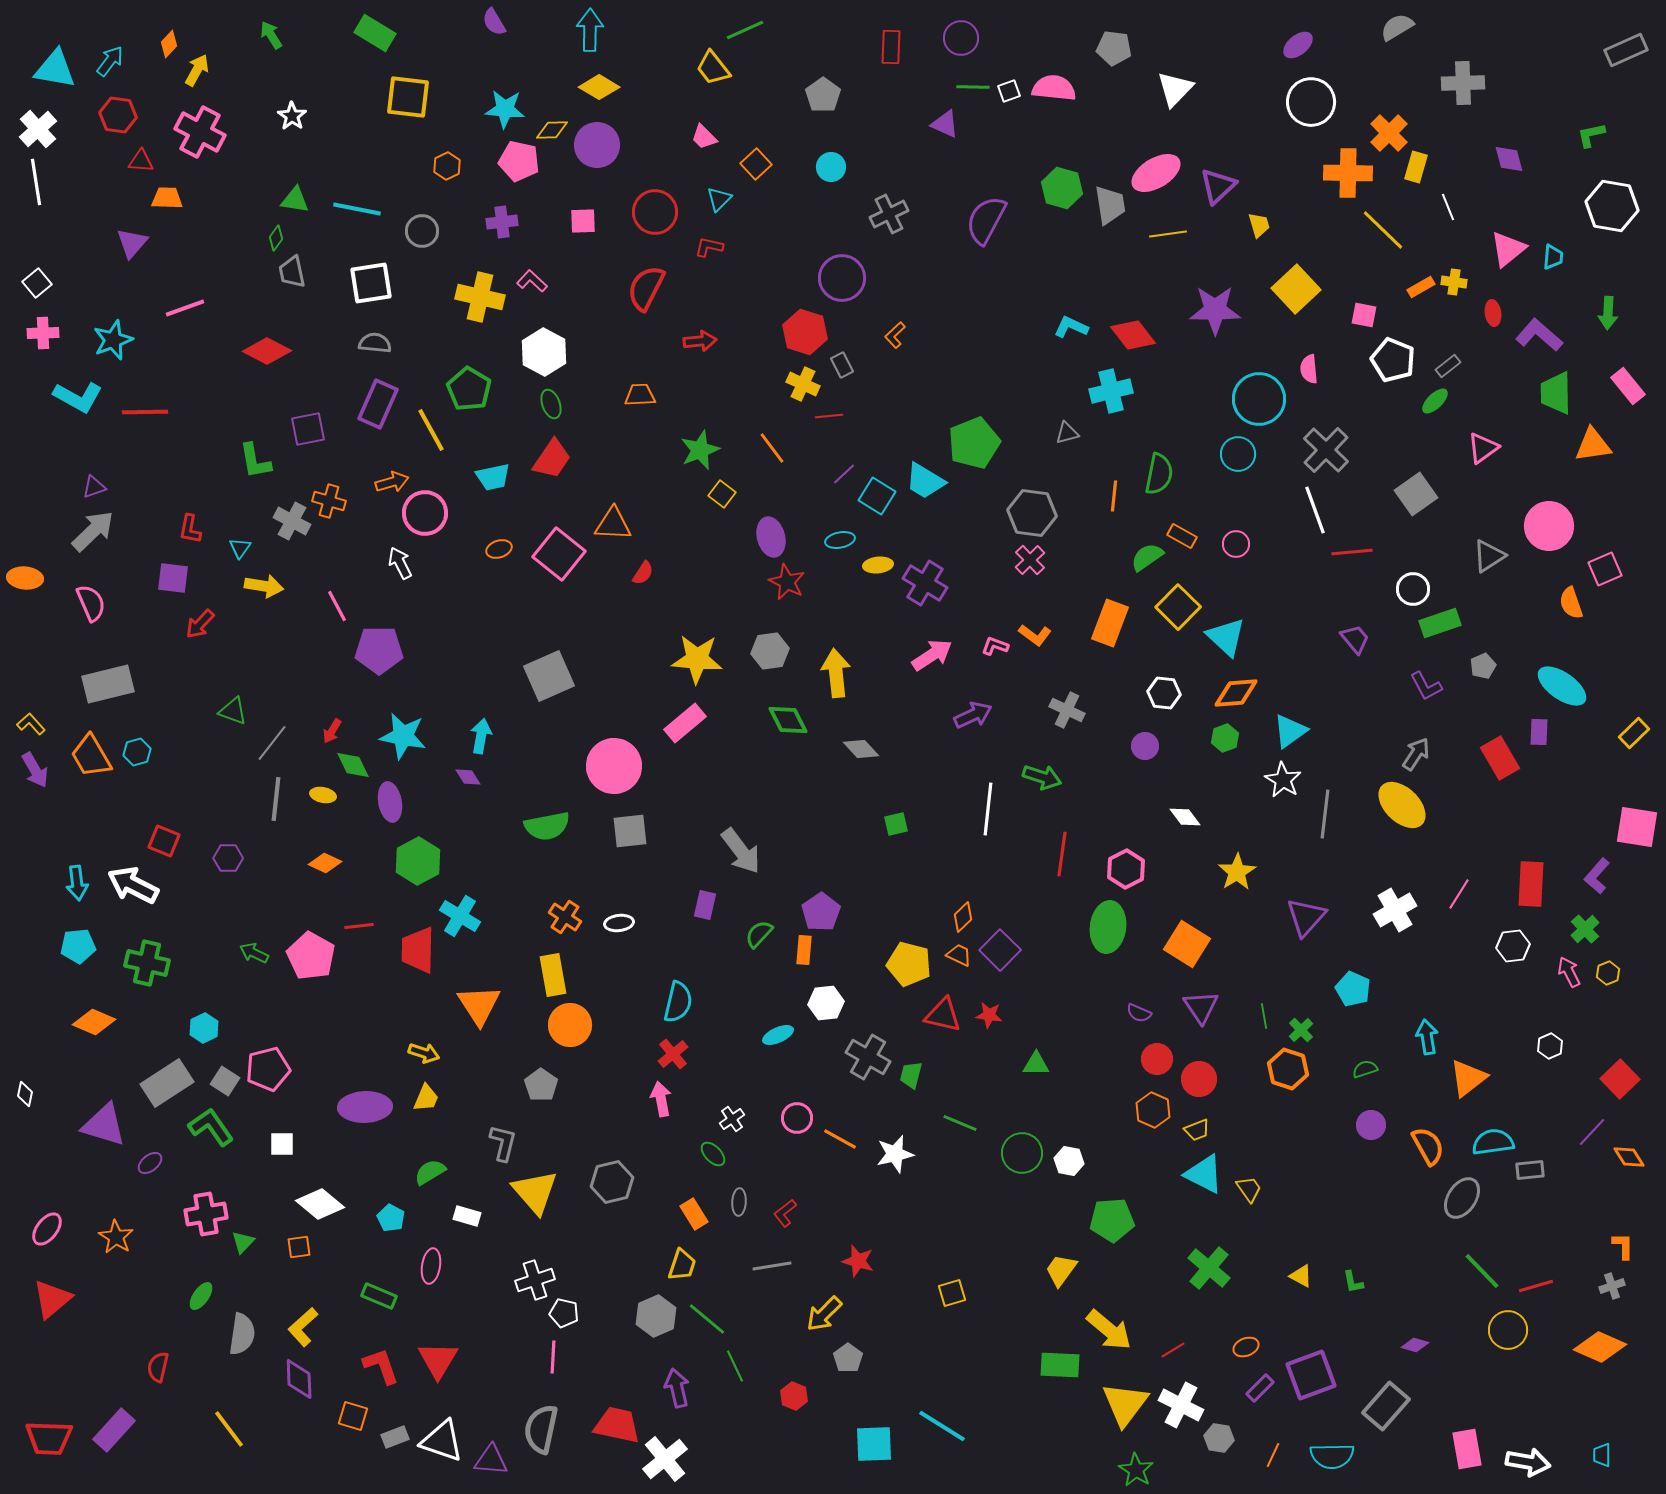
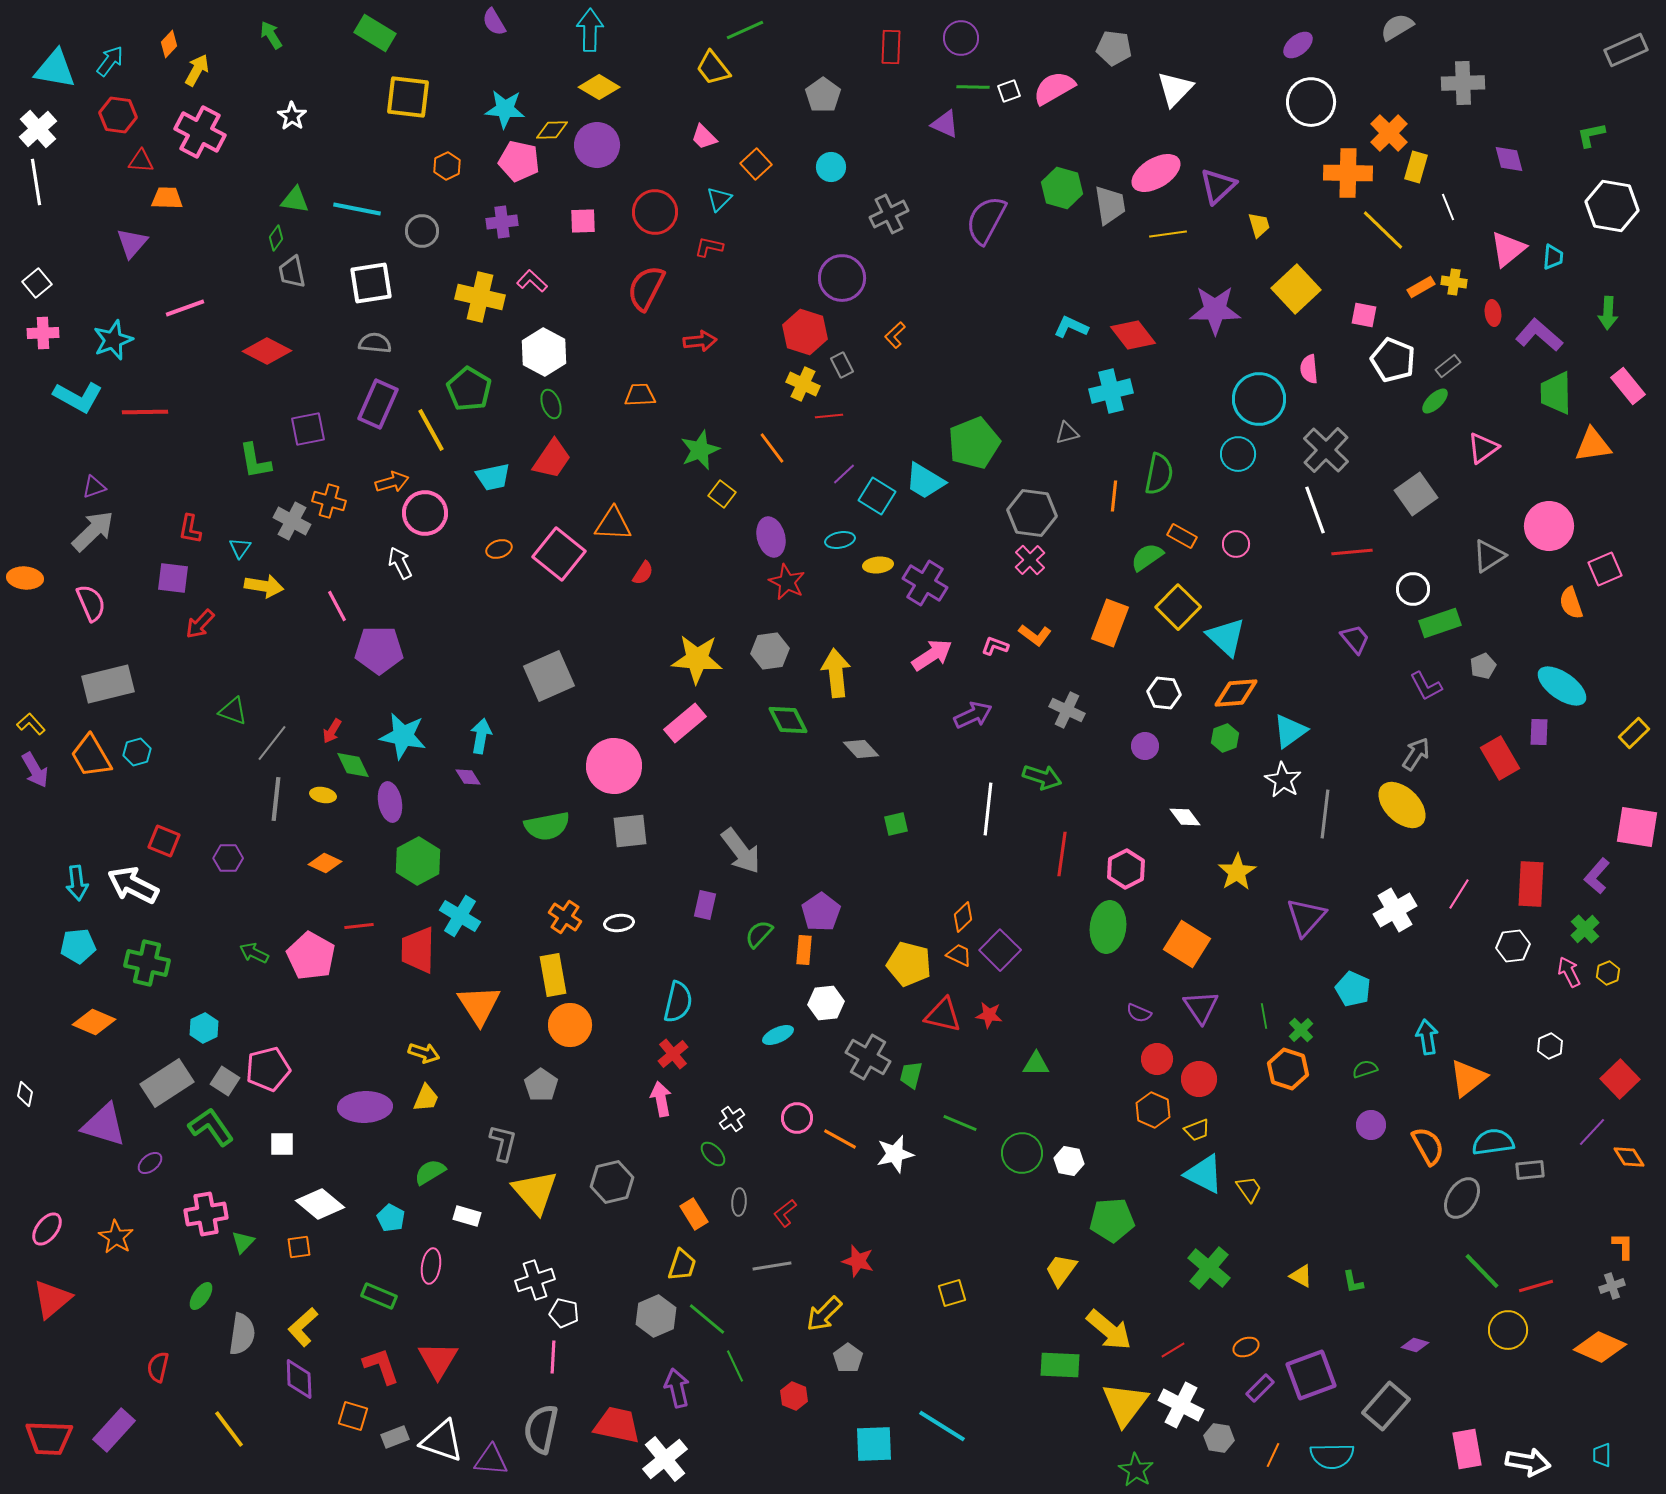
pink semicircle at (1054, 88): rotated 36 degrees counterclockwise
